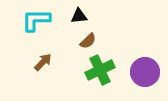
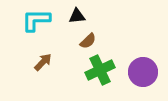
black triangle: moved 2 px left
purple circle: moved 2 px left
